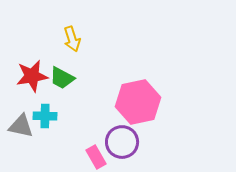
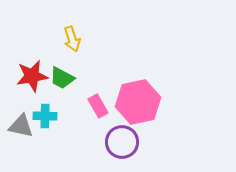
pink rectangle: moved 2 px right, 51 px up
